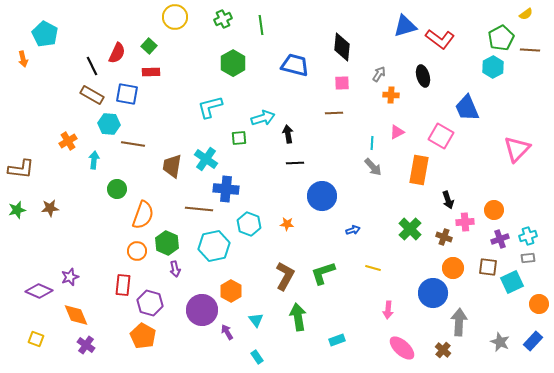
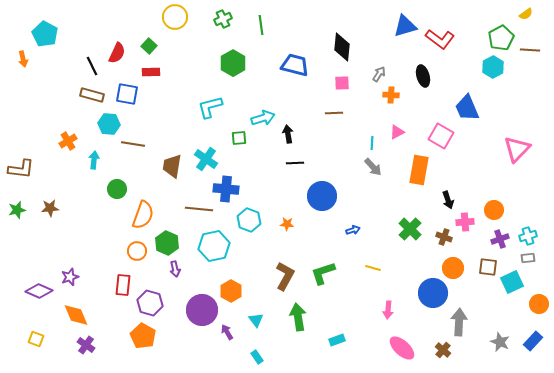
brown rectangle at (92, 95): rotated 15 degrees counterclockwise
cyan hexagon at (249, 224): moved 4 px up
